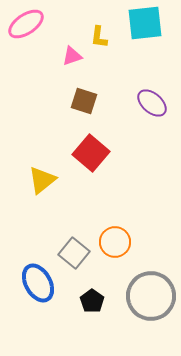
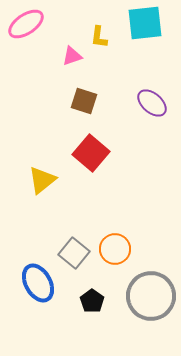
orange circle: moved 7 px down
